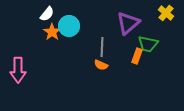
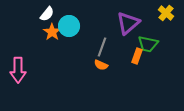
gray line: rotated 18 degrees clockwise
